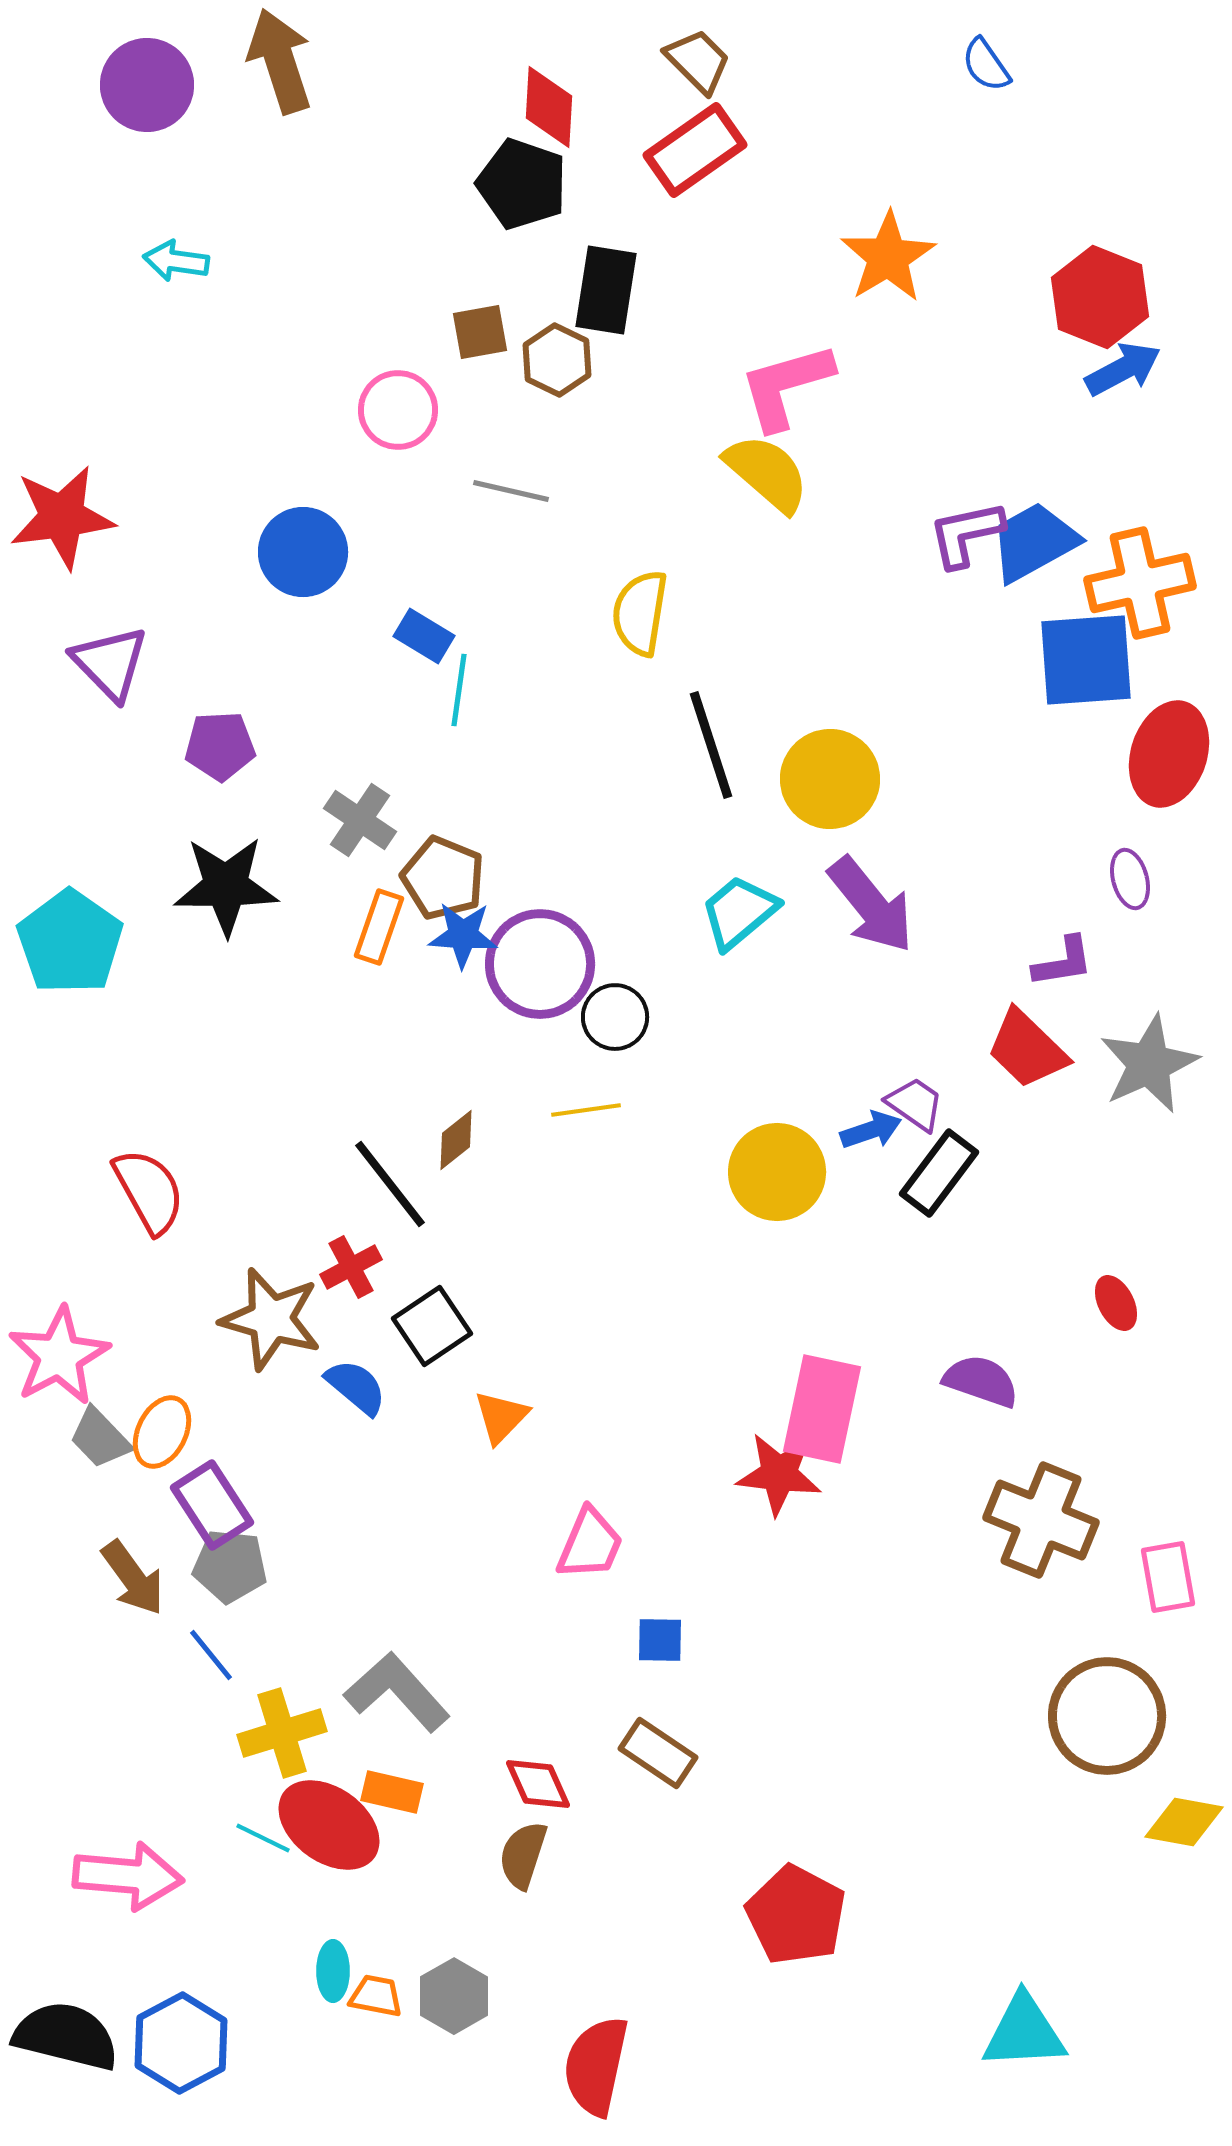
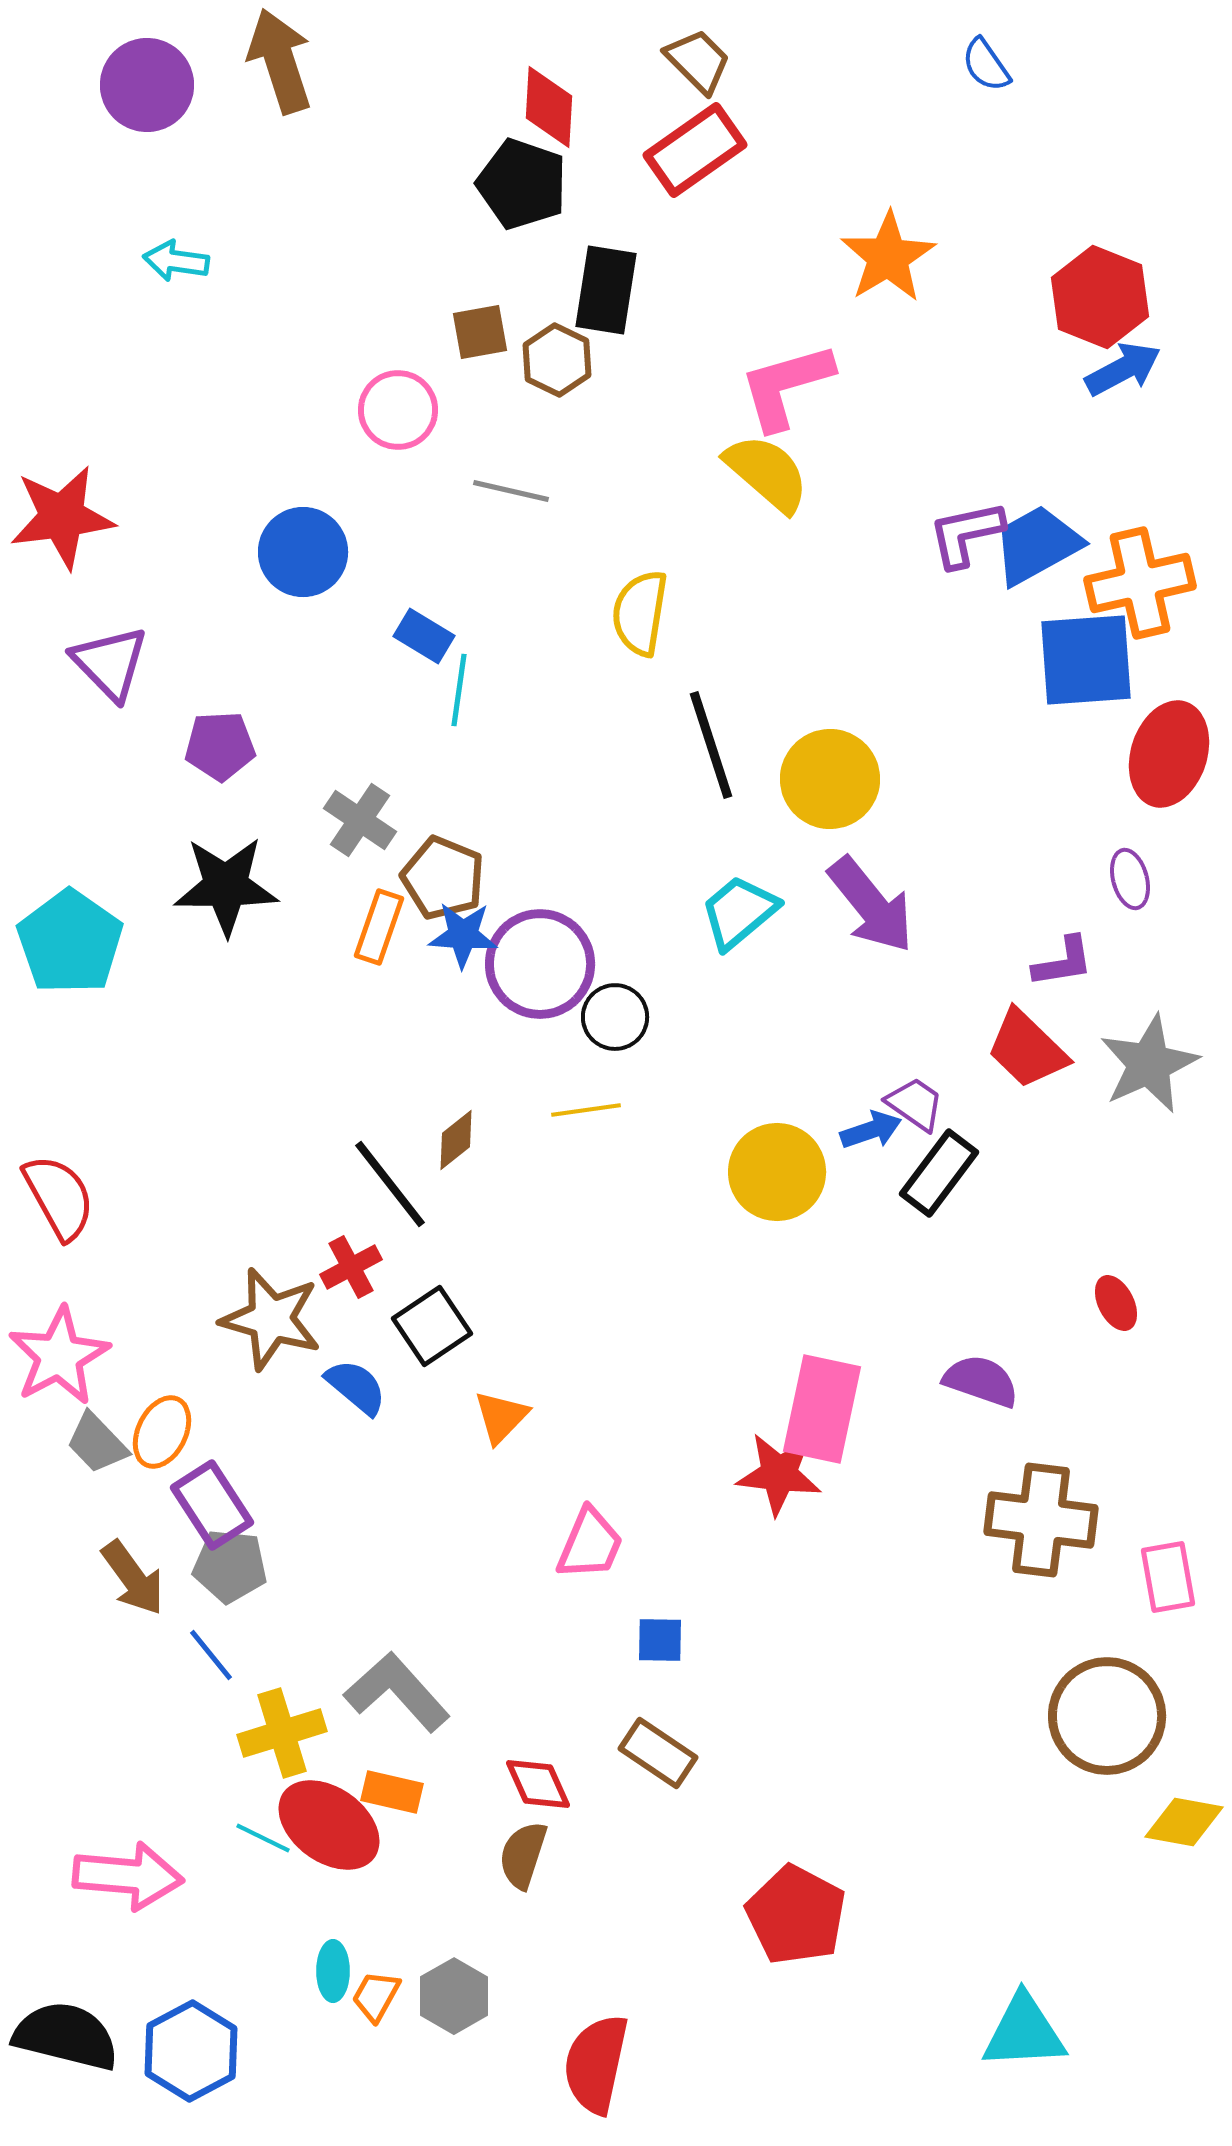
blue trapezoid at (1034, 542): moved 3 px right, 3 px down
red semicircle at (149, 1191): moved 90 px left, 6 px down
gray trapezoid at (100, 1438): moved 3 px left, 5 px down
brown cross at (1041, 1520): rotated 15 degrees counterclockwise
orange trapezoid at (376, 1996): rotated 72 degrees counterclockwise
blue hexagon at (181, 2043): moved 10 px right, 8 px down
red semicircle at (596, 2066): moved 2 px up
